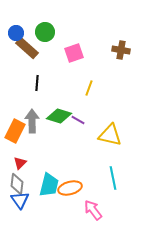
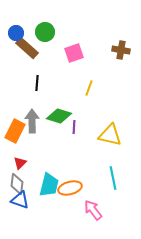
purple line: moved 4 px left, 7 px down; rotated 64 degrees clockwise
blue triangle: rotated 36 degrees counterclockwise
